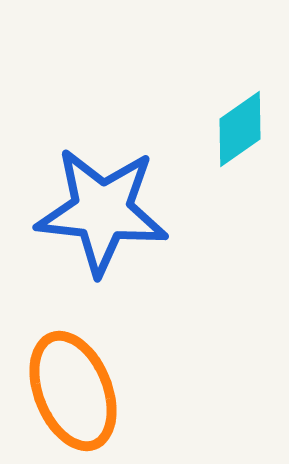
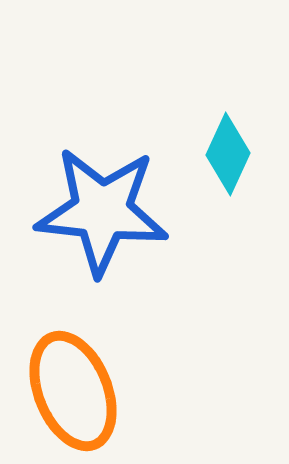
cyan diamond: moved 12 px left, 25 px down; rotated 30 degrees counterclockwise
